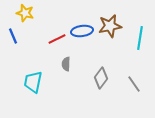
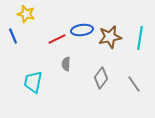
yellow star: moved 1 px right, 1 px down
brown star: moved 11 px down
blue ellipse: moved 1 px up
